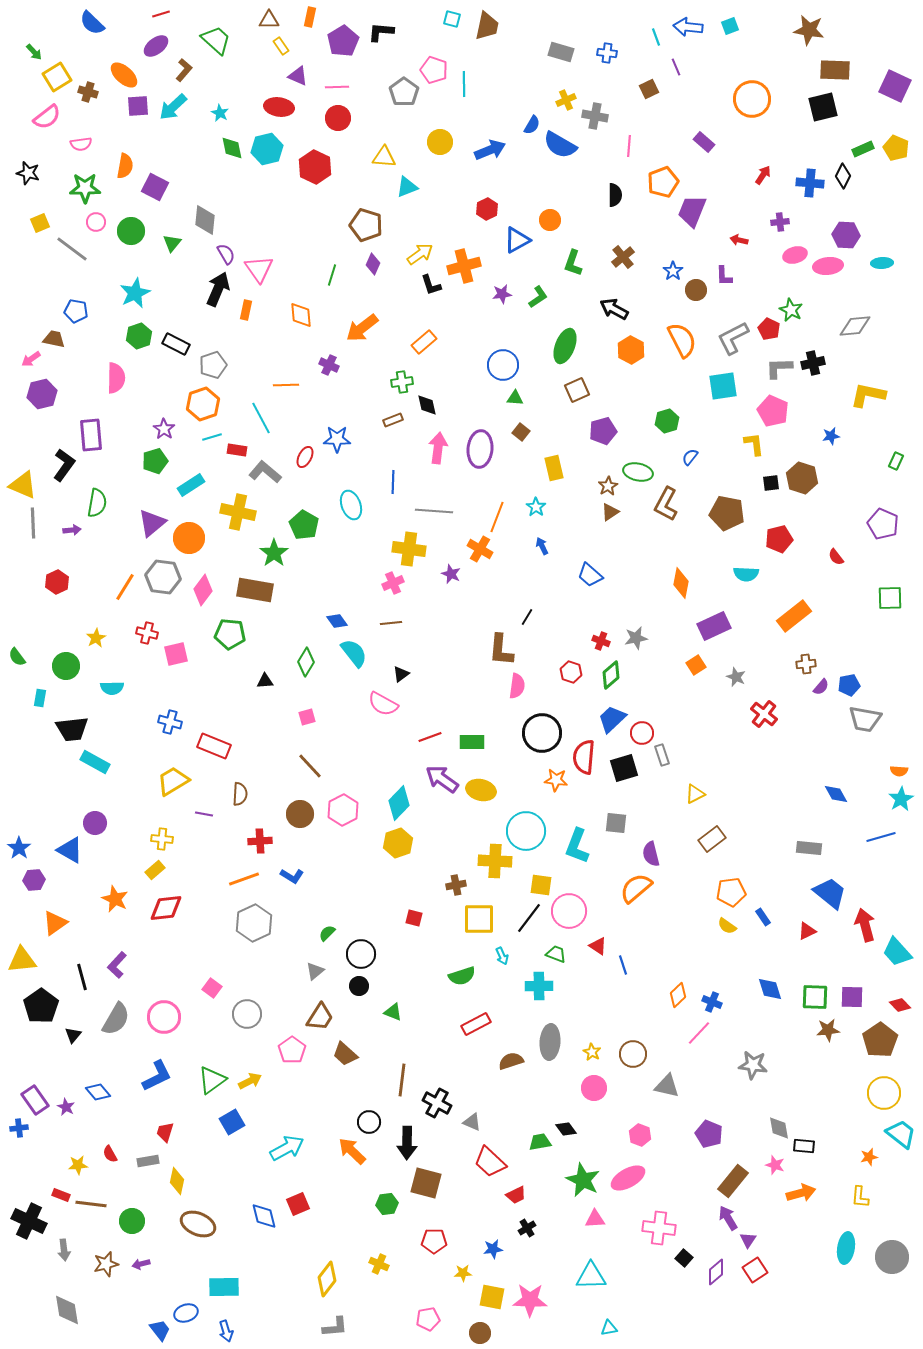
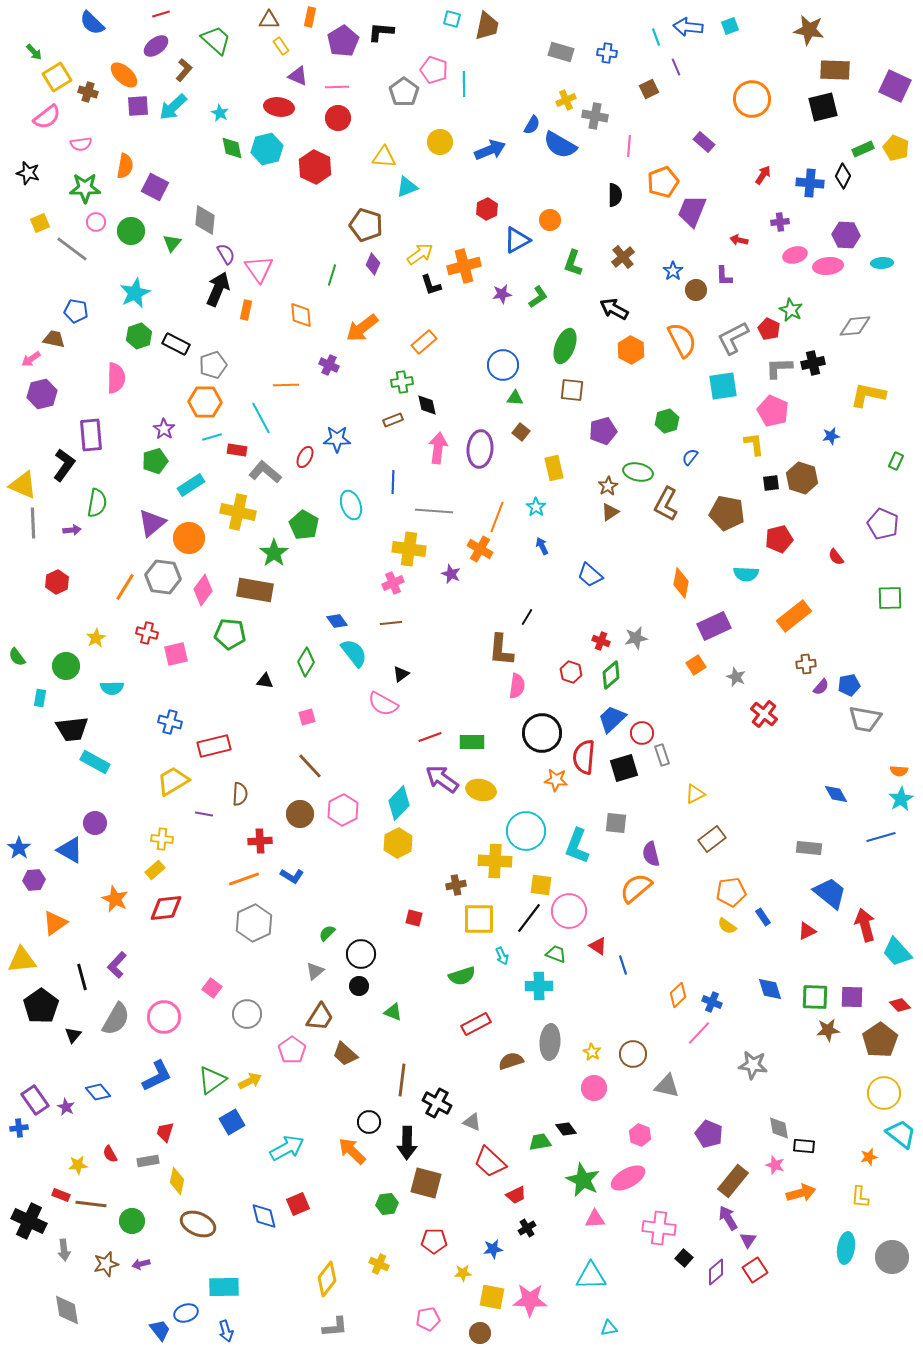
brown square at (577, 390): moved 5 px left; rotated 30 degrees clockwise
orange hexagon at (203, 404): moved 2 px right, 2 px up; rotated 20 degrees clockwise
black triangle at (265, 681): rotated 12 degrees clockwise
red rectangle at (214, 746): rotated 36 degrees counterclockwise
yellow hexagon at (398, 843): rotated 8 degrees counterclockwise
